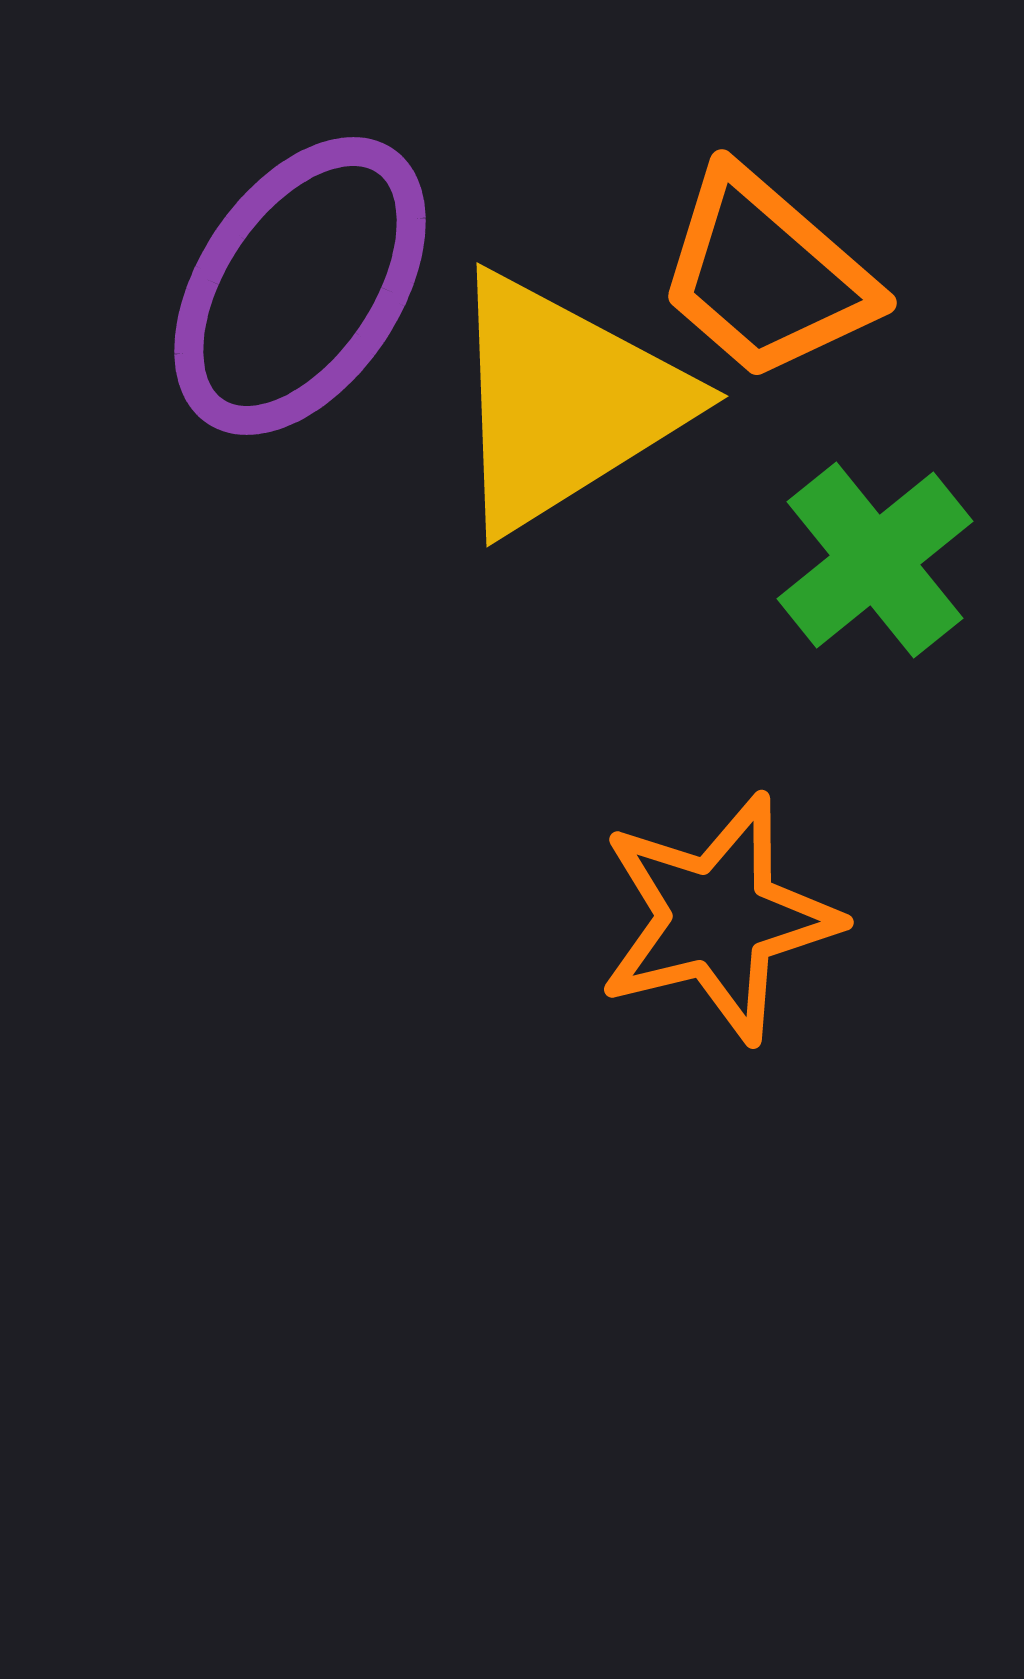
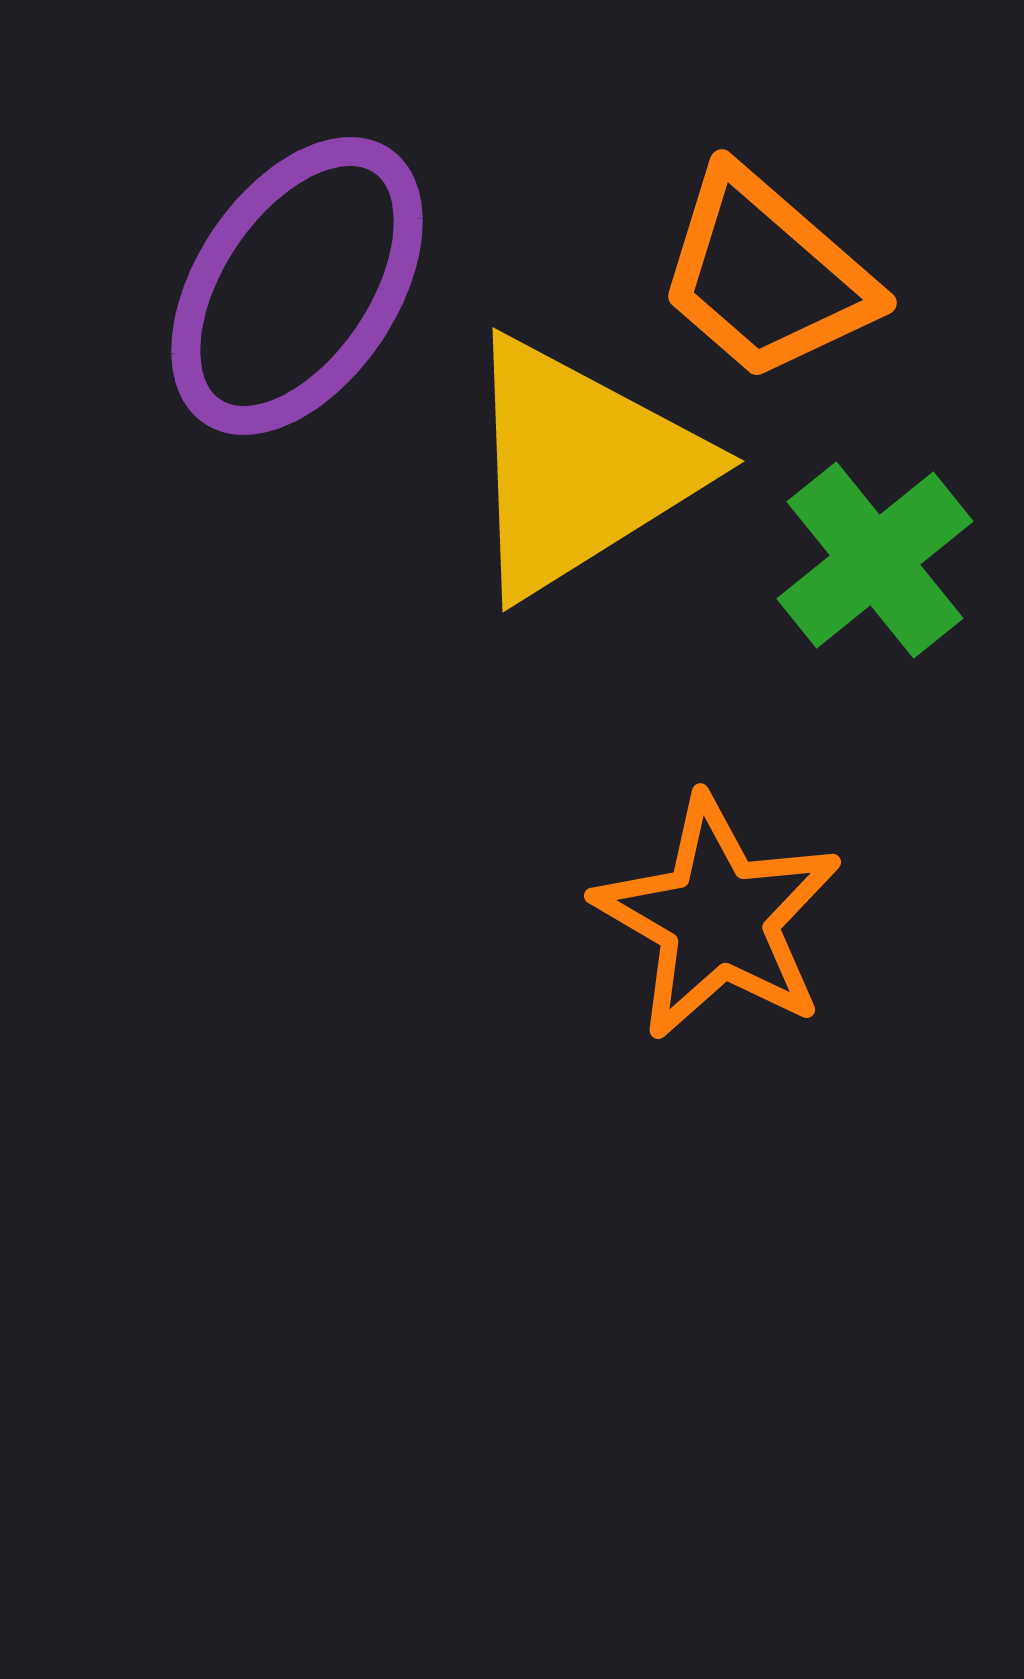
purple ellipse: moved 3 px left
yellow triangle: moved 16 px right, 65 px down
orange star: rotated 28 degrees counterclockwise
